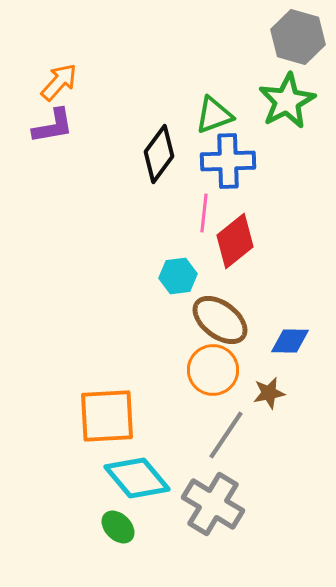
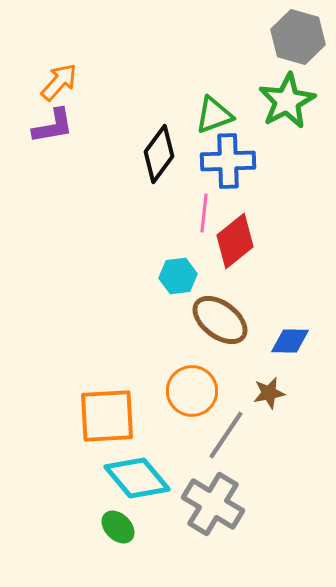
orange circle: moved 21 px left, 21 px down
